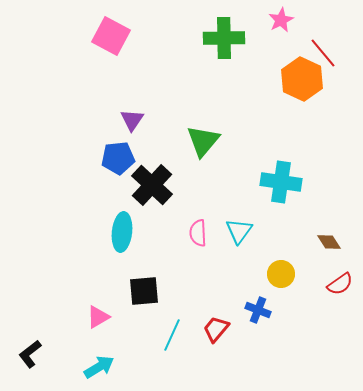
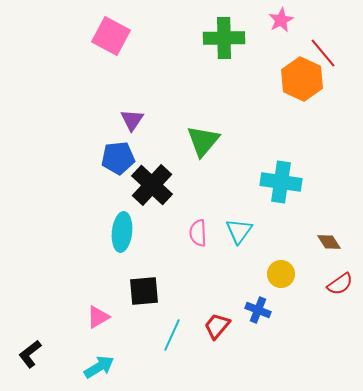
red trapezoid: moved 1 px right, 3 px up
